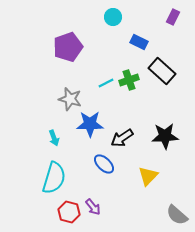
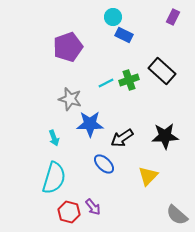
blue rectangle: moved 15 px left, 7 px up
